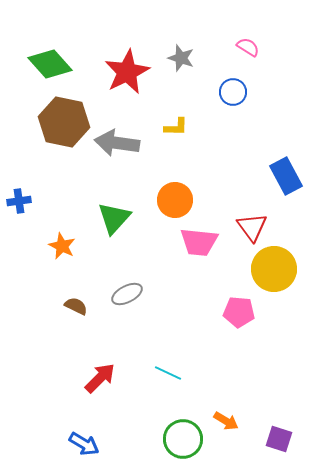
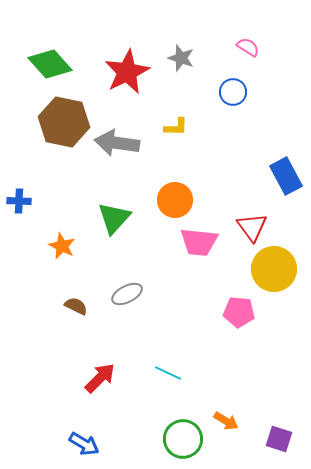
blue cross: rotated 10 degrees clockwise
